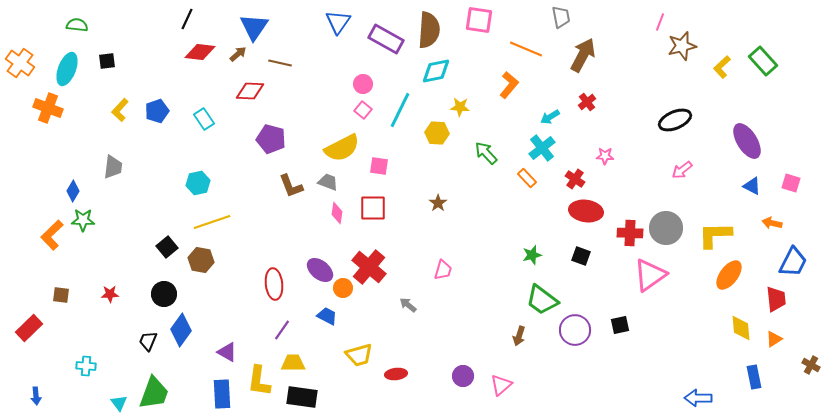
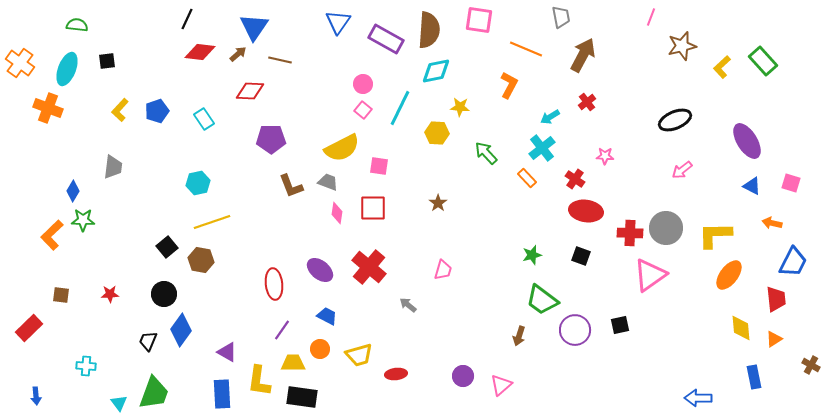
pink line at (660, 22): moved 9 px left, 5 px up
brown line at (280, 63): moved 3 px up
orange L-shape at (509, 85): rotated 12 degrees counterclockwise
cyan line at (400, 110): moved 2 px up
purple pentagon at (271, 139): rotated 16 degrees counterclockwise
orange circle at (343, 288): moved 23 px left, 61 px down
